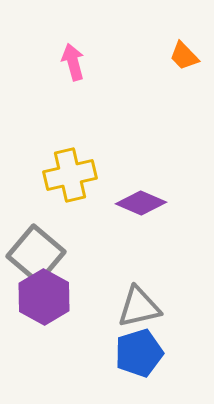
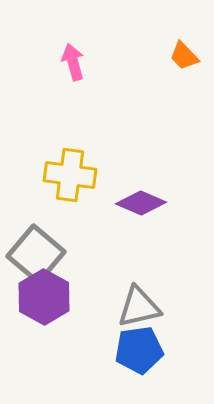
yellow cross: rotated 21 degrees clockwise
blue pentagon: moved 3 px up; rotated 9 degrees clockwise
